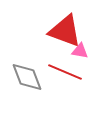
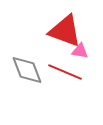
gray diamond: moved 7 px up
